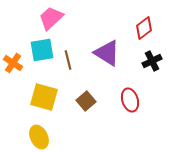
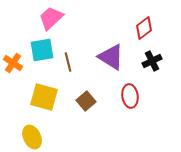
purple triangle: moved 4 px right, 4 px down
brown line: moved 2 px down
red ellipse: moved 4 px up; rotated 10 degrees clockwise
yellow ellipse: moved 7 px left
